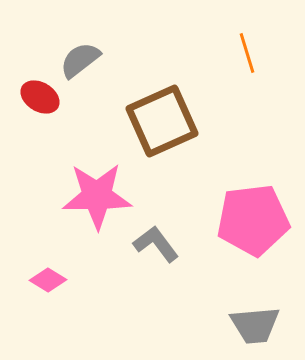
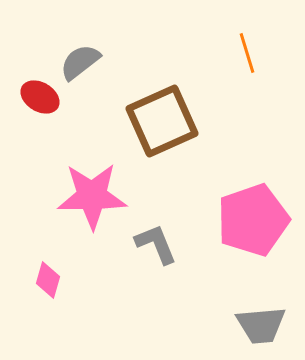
gray semicircle: moved 2 px down
pink star: moved 5 px left
pink pentagon: rotated 12 degrees counterclockwise
gray L-shape: rotated 15 degrees clockwise
pink diamond: rotated 75 degrees clockwise
gray trapezoid: moved 6 px right
